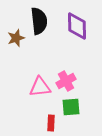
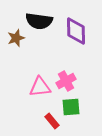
black semicircle: rotated 104 degrees clockwise
purple diamond: moved 1 px left, 5 px down
red rectangle: moved 1 px right, 2 px up; rotated 42 degrees counterclockwise
